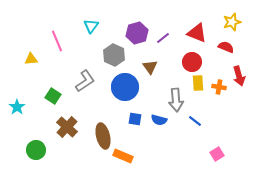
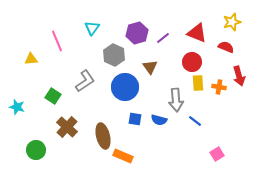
cyan triangle: moved 1 px right, 2 px down
cyan star: rotated 21 degrees counterclockwise
